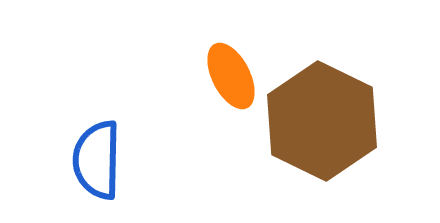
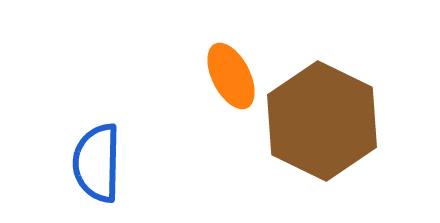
blue semicircle: moved 3 px down
